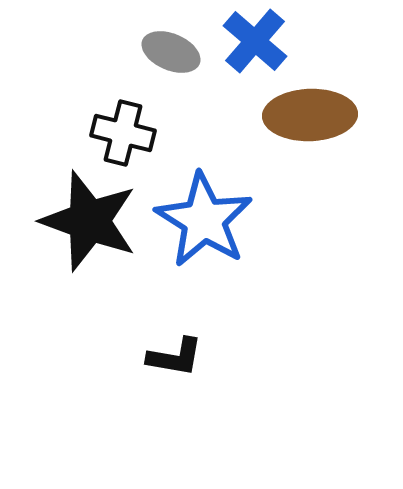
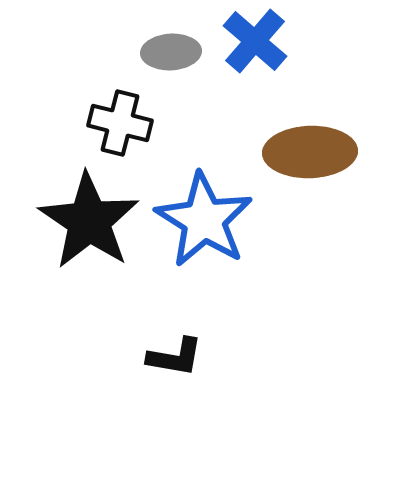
gray ellipse: rotated 26 degrees counterclockwise
brown ellipse: moved 37 px down
black cross: moved 3 px left, 10 px up
black star: rotated 14 degrees clockwise
